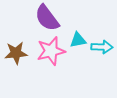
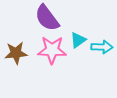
cyan triangle: rotated 24 degrees counterclockwise
pink star: moved 1 px right, 1 px up; rotated 16 degrees clockwise
